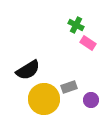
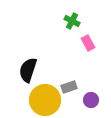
green cross: moved 4 px left, 4 px up
pink rectangle: rotated 28 degrees clockwise
black semicircle: rotated 140 degrees clockwise
yellow circle: moved 1 px right, 1 px down
